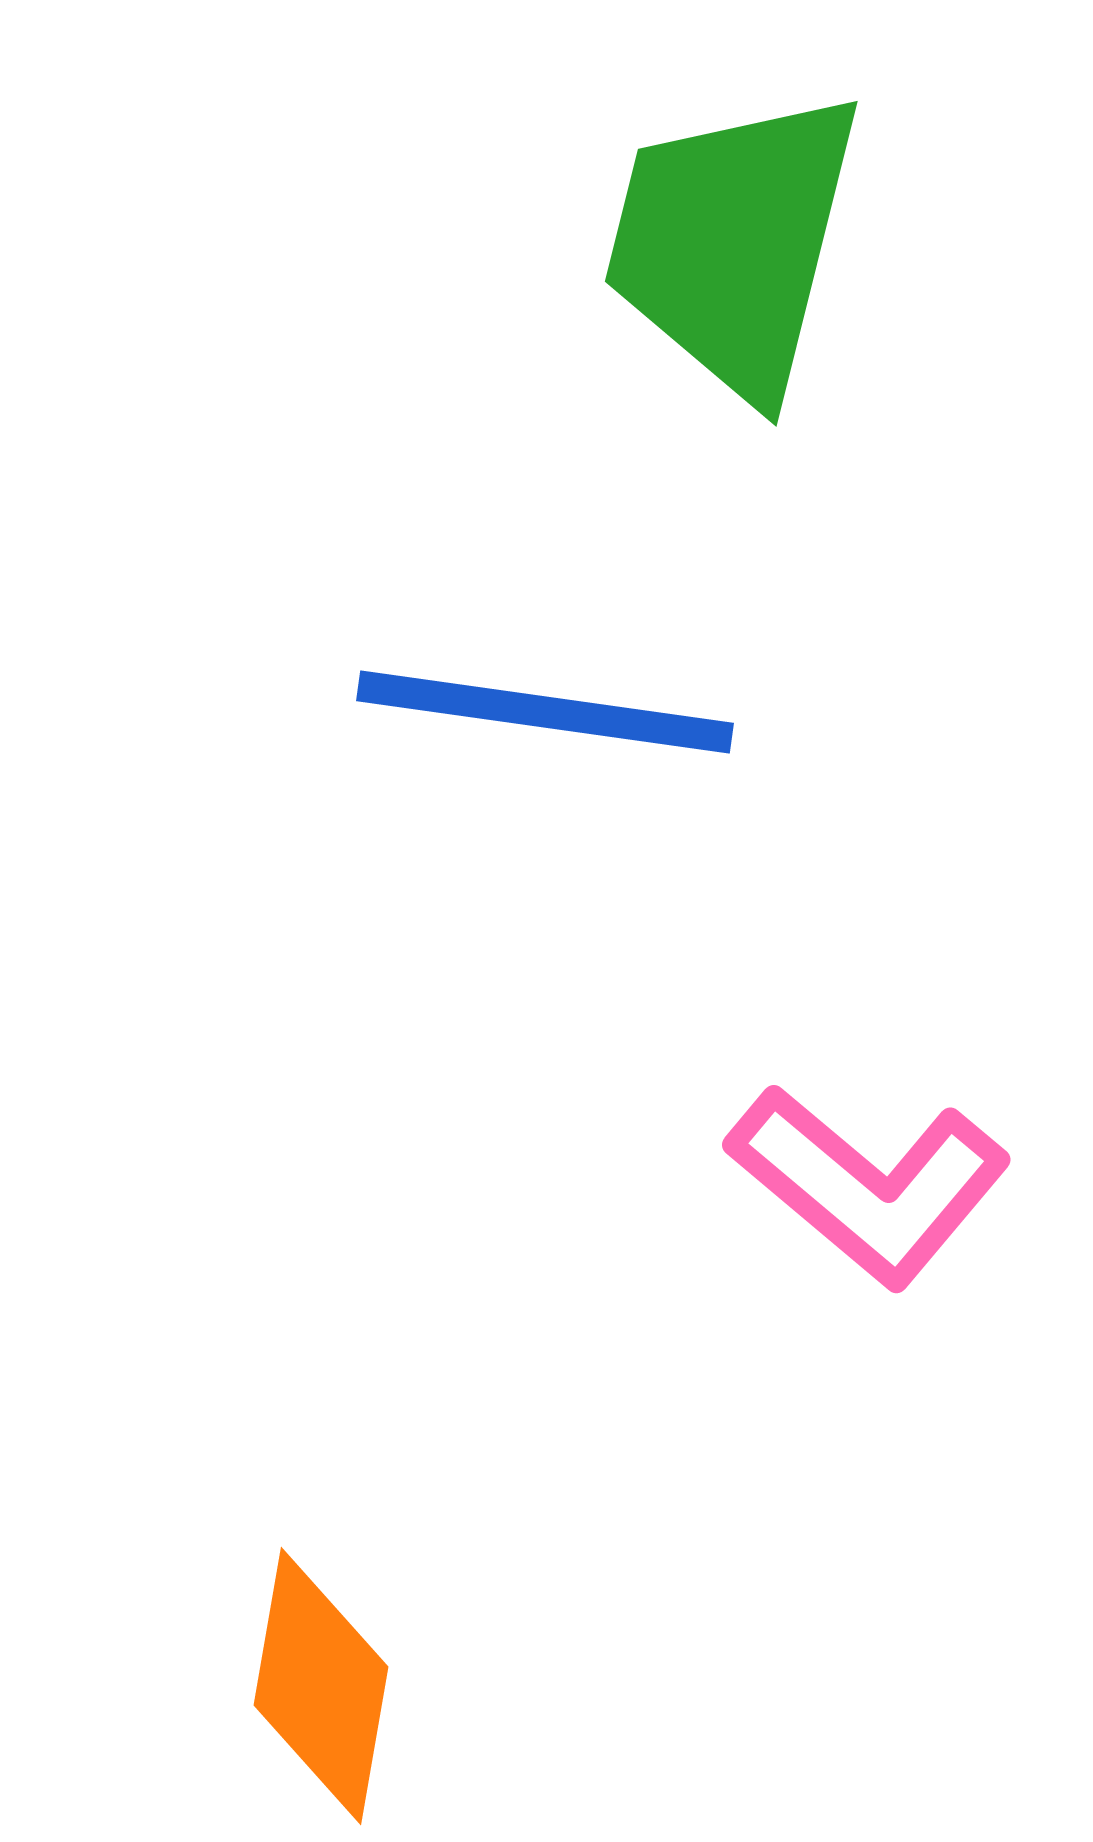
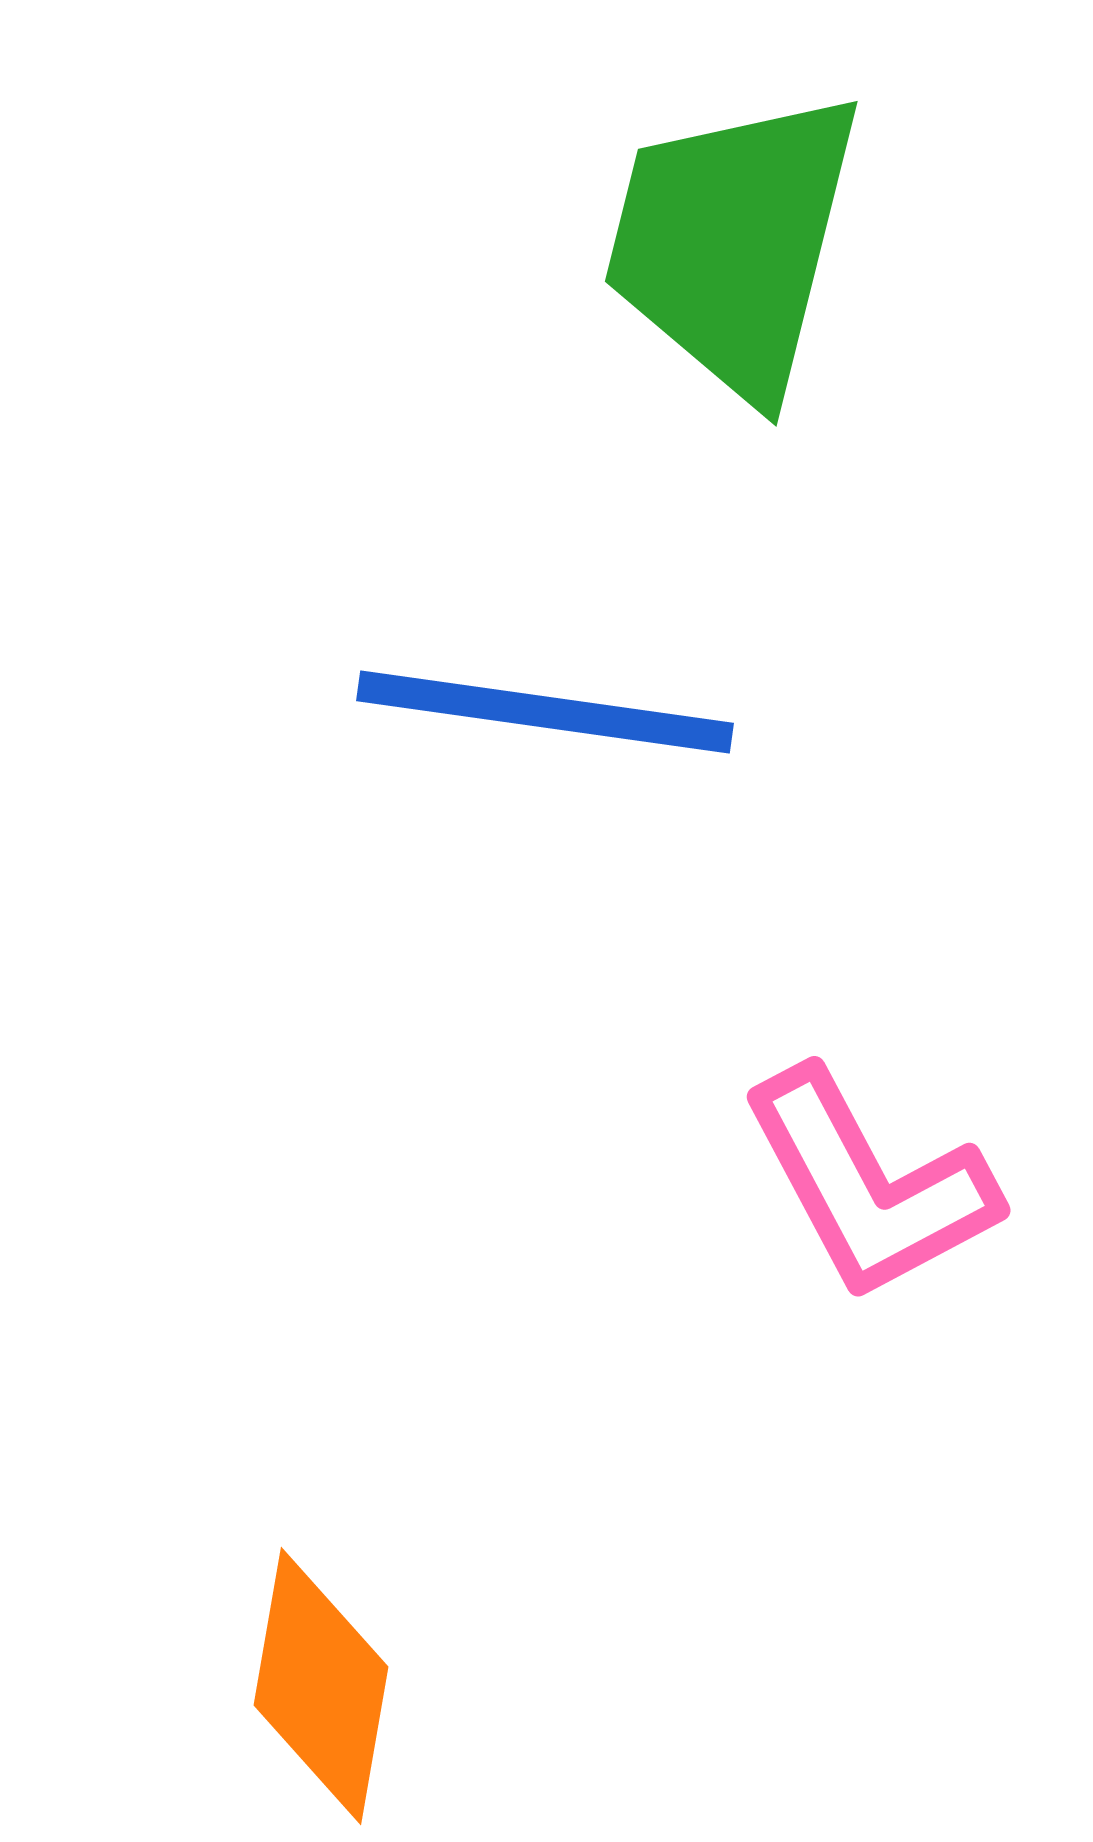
pink L-shape: rotated 22 degrees clockwise
